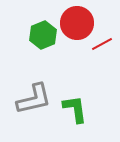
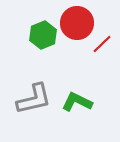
red line: rotated 15 degrees counterclockwise
green L-shape: moved 2 px right, 7 px up; rotated 56 degrees counterclockwise
